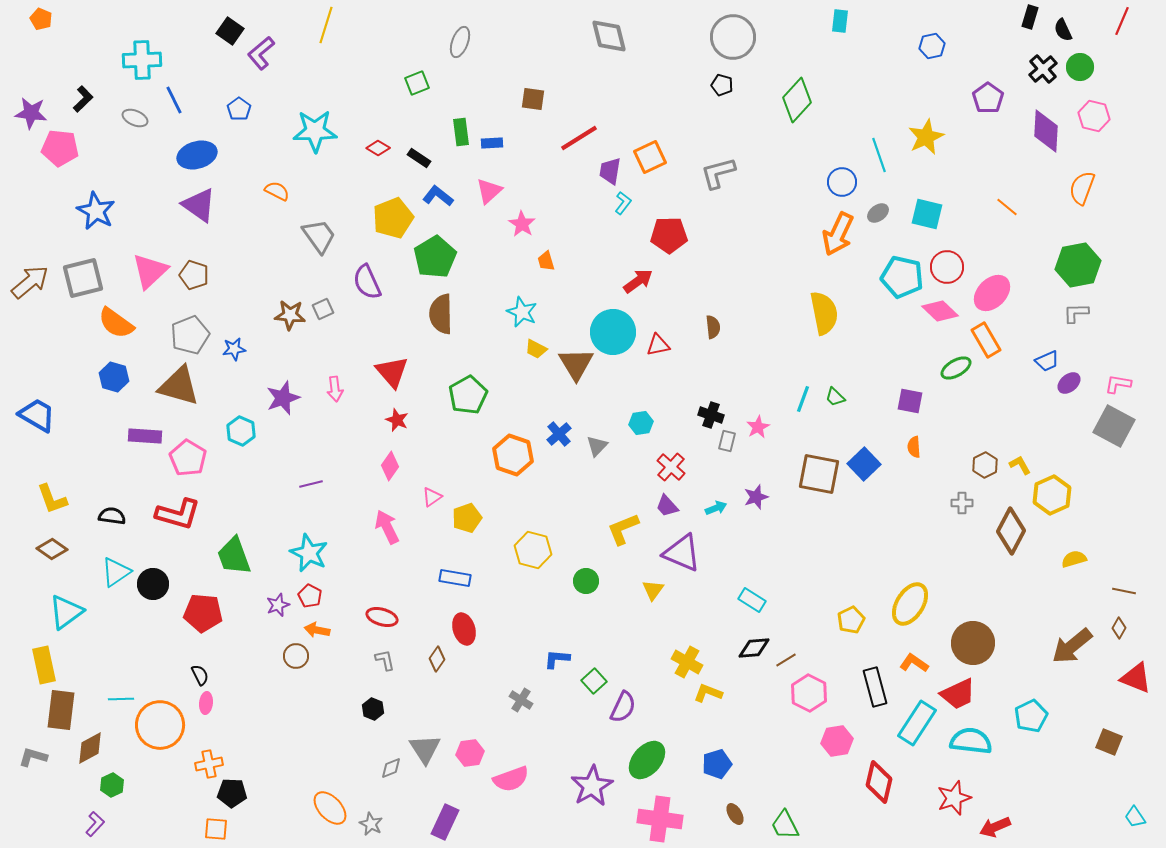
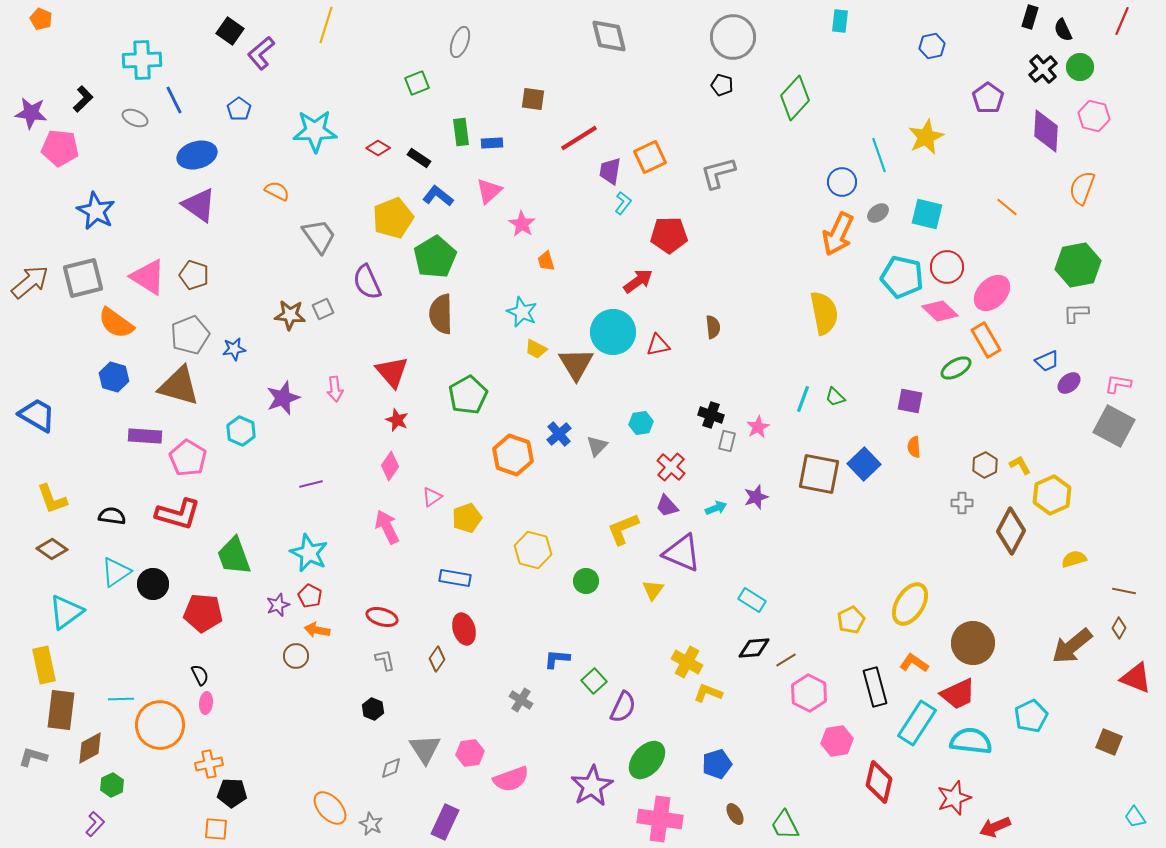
green diamond at (797, 100): moved 2 px left, 2 px up
pink triangle at (150, 271): moved 2 px left, 6 px down; rotated 45 degrees counterclockwise
